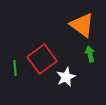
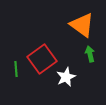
green line: moved 1 px right, 1 px down
